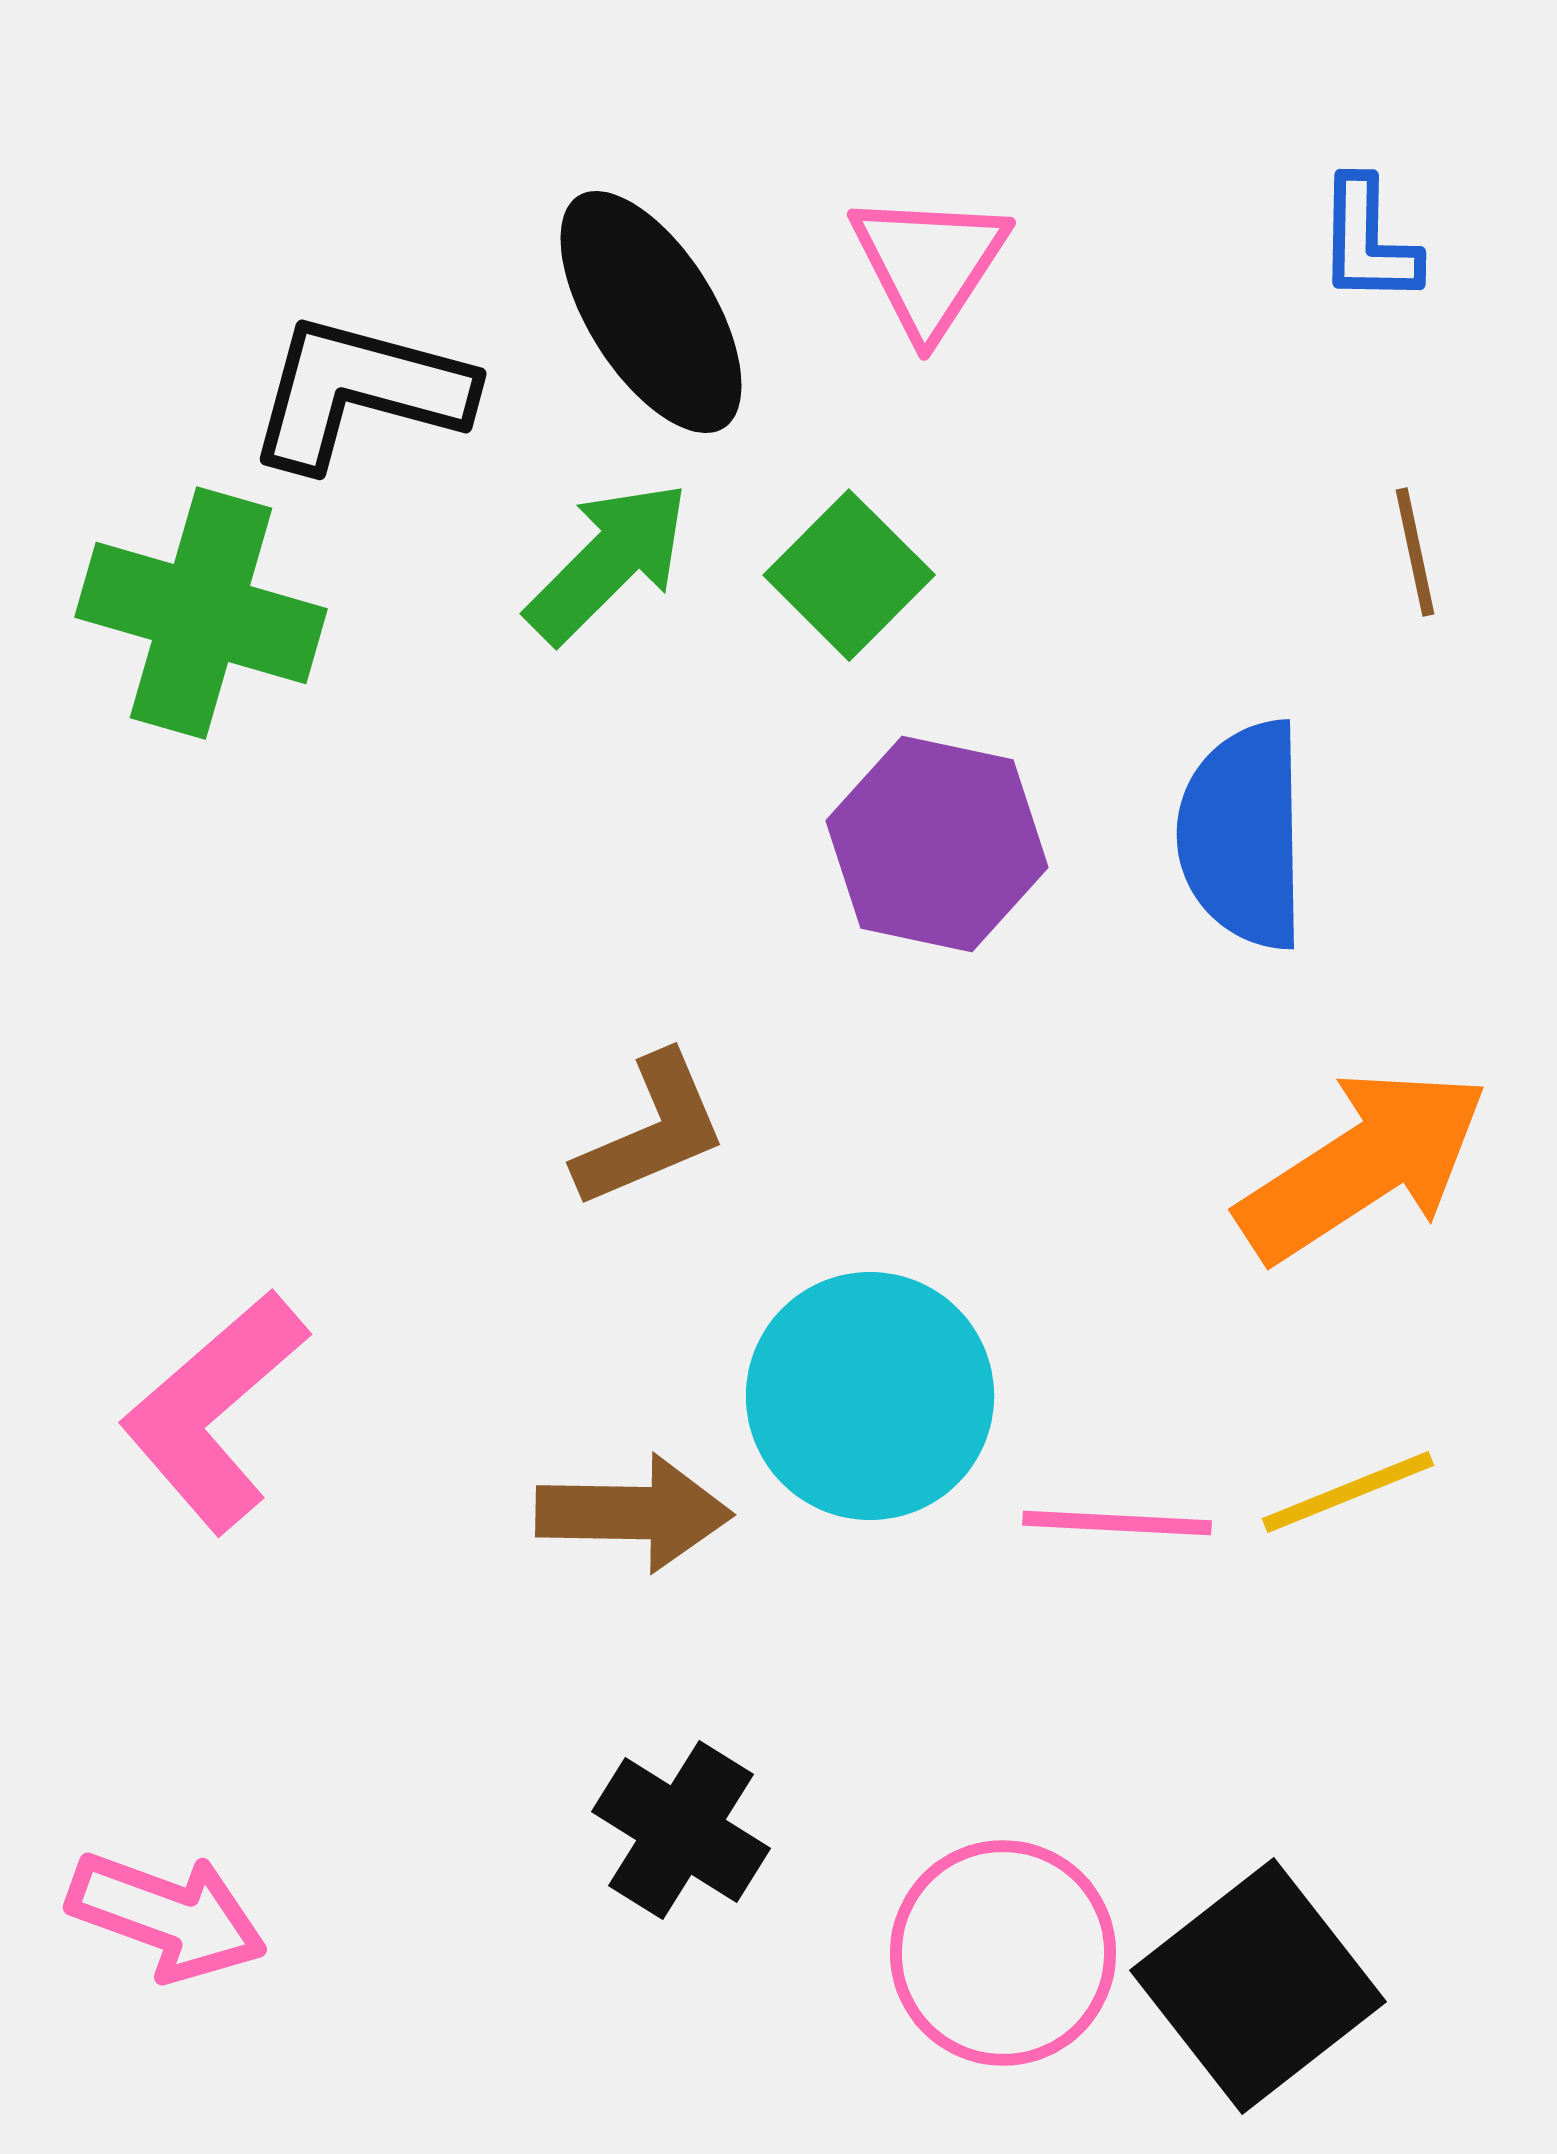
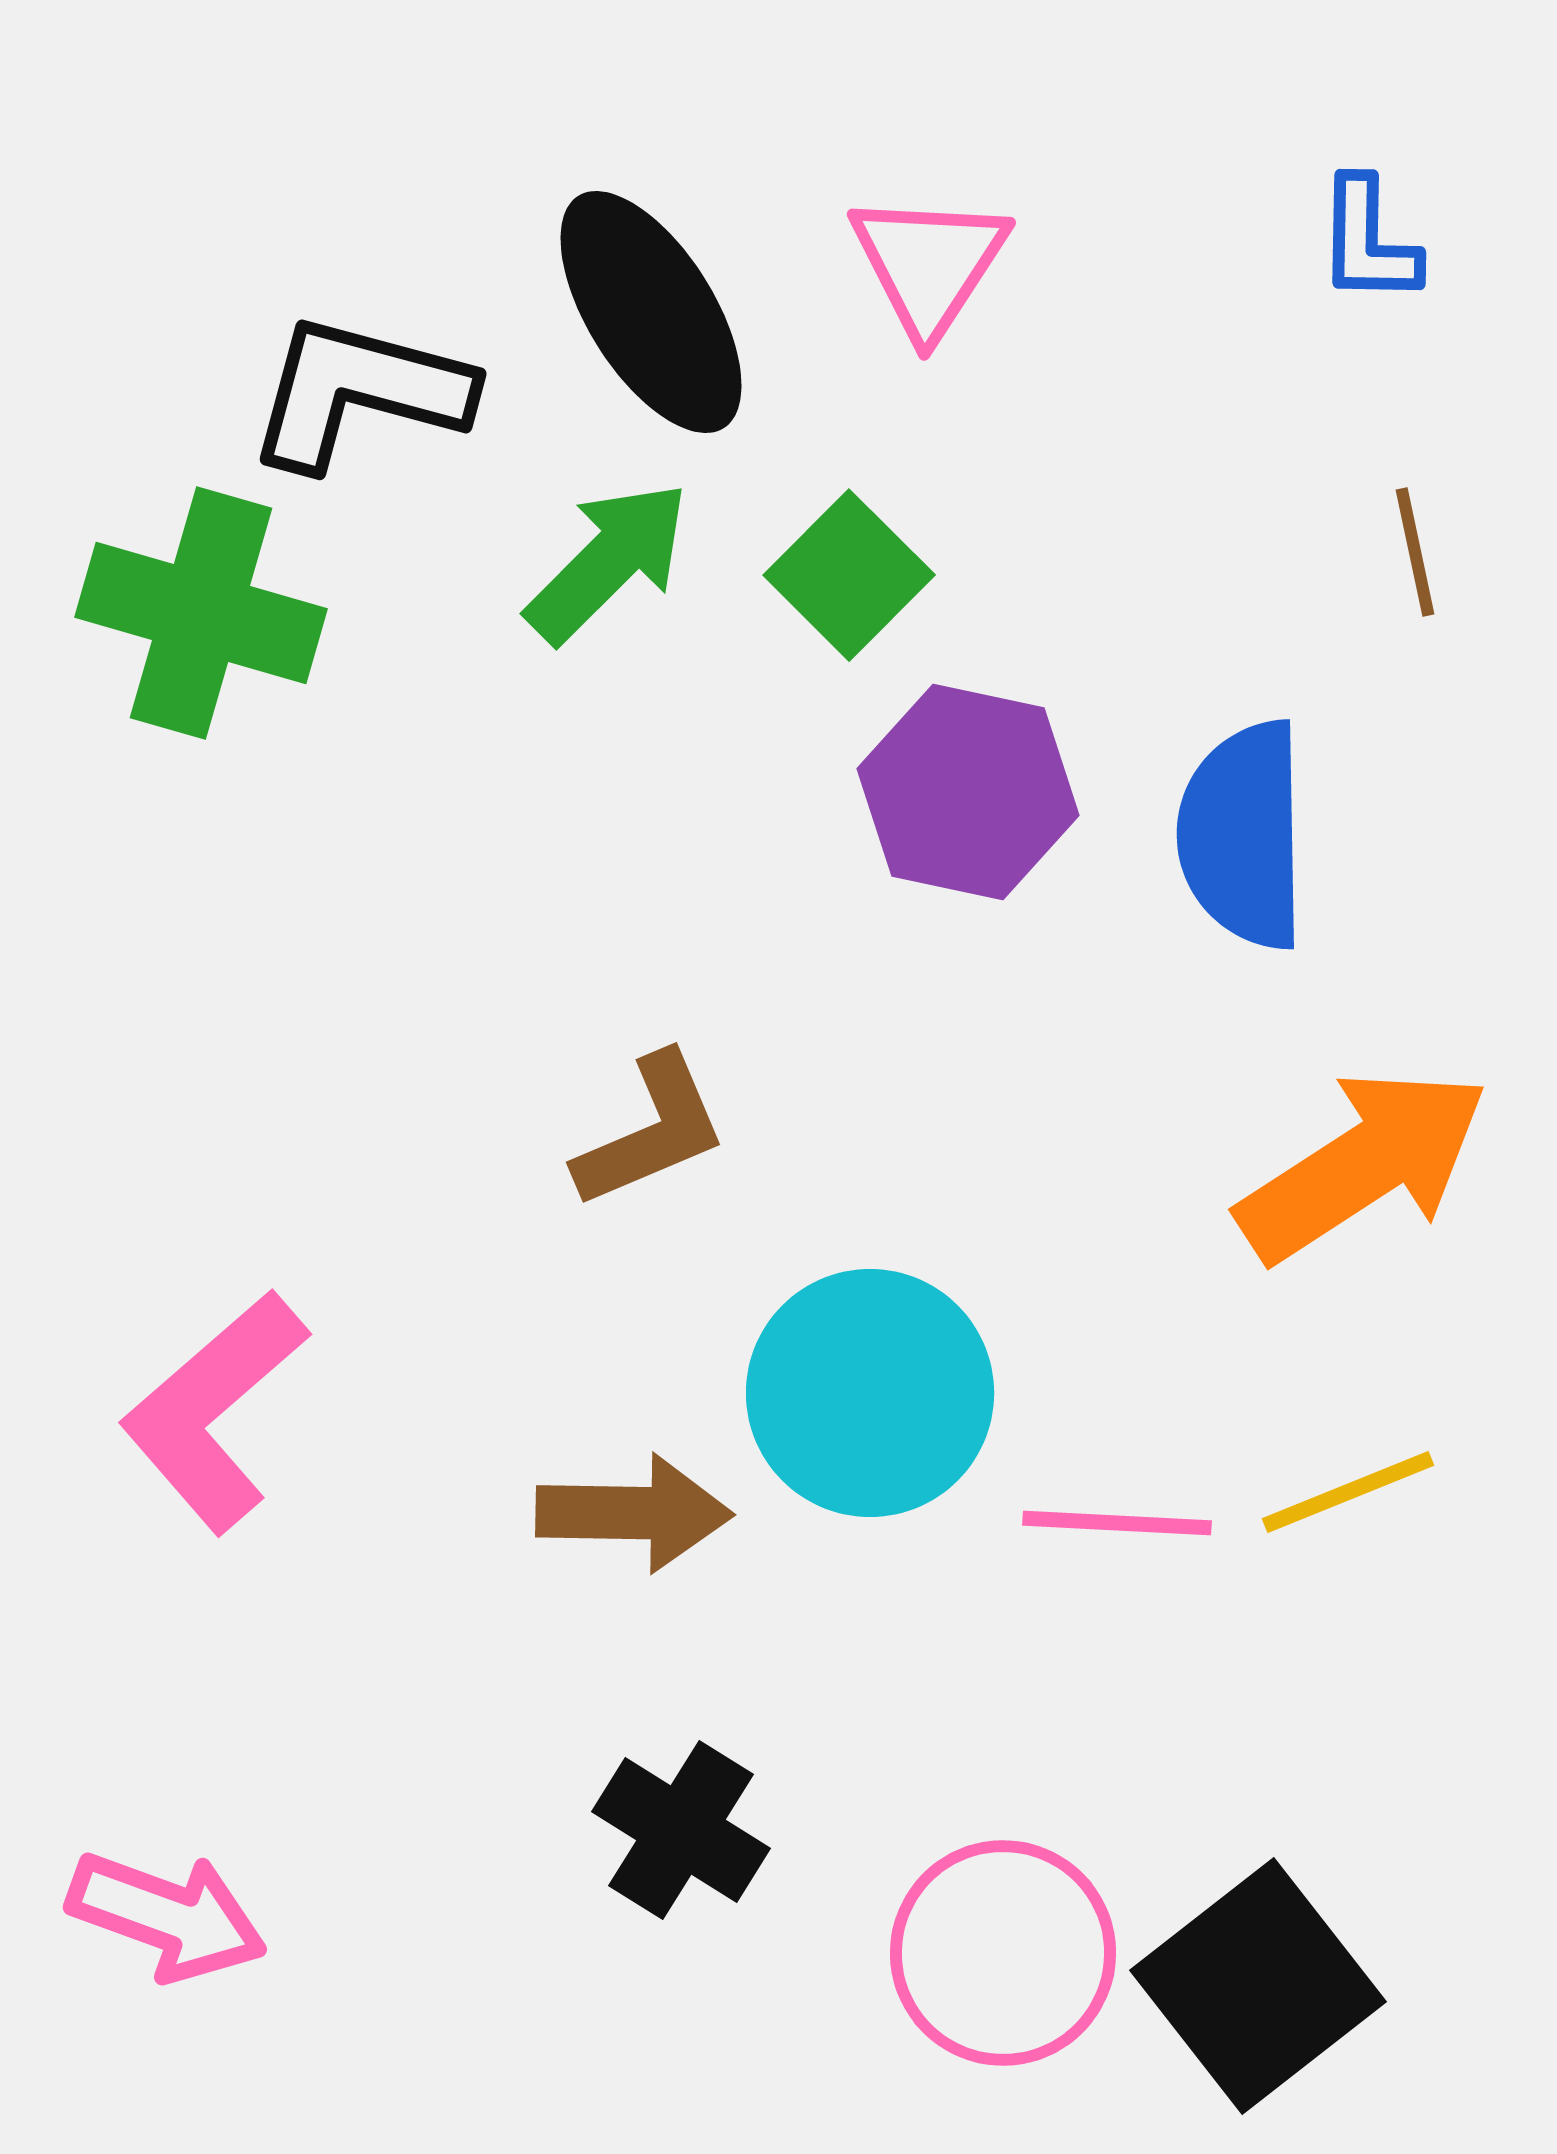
purple hexagon: moved 31 px right, 52 px up
cyan circle: moved 3 px up
